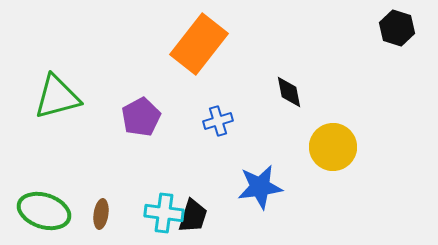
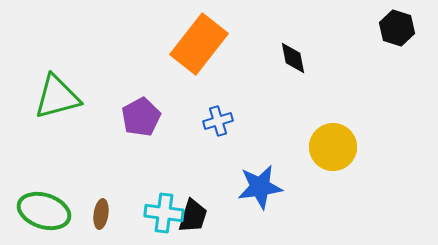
black diamond: moved 4 px right, 34 px up
